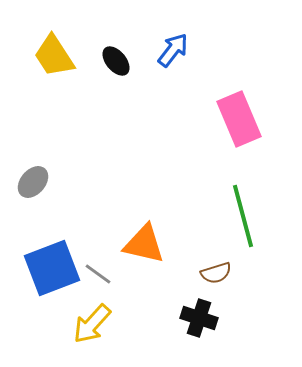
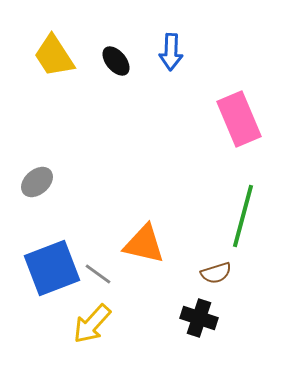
blue arrow: moved 2 px left, 2 px down; rotated 144 degrees clockwise
gray ellipse: moved 4 px right; rotated 8 degrees clockwise
green line: rotated 30 degrees clockwise
